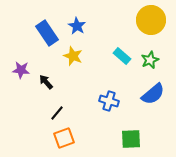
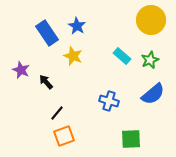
purple star: rotated 18 degrees clockwise
orange square: moved 2 px up
